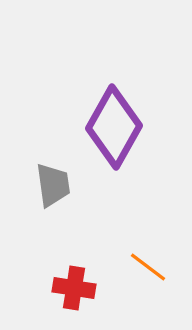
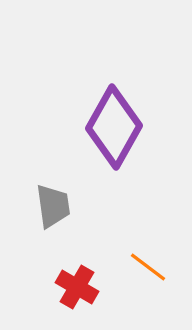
gray trapezoid: moved 21 px down
red cross: moved 3 px right, 1 px up; rotated 21 degrees clockwise
